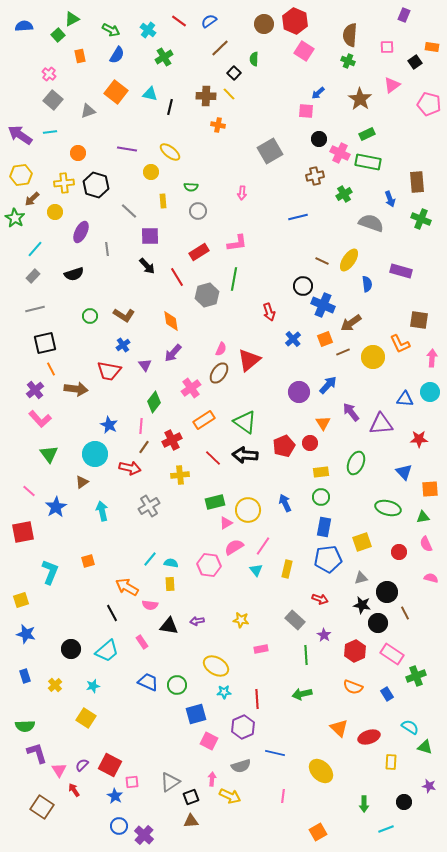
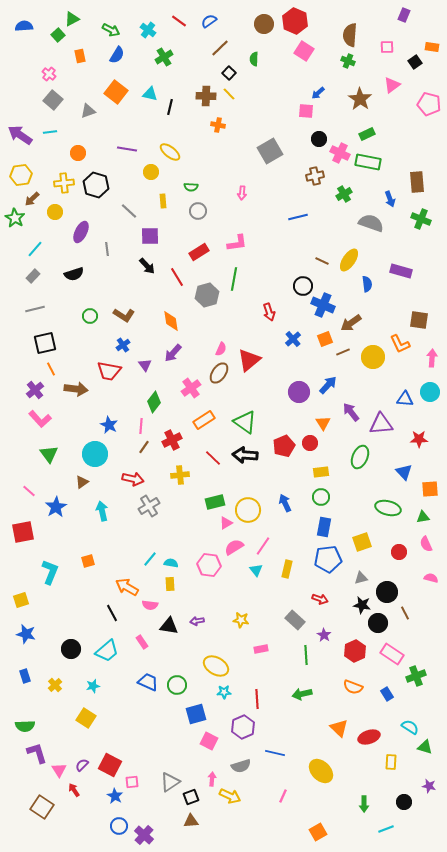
black square at (234, 73): moved 5 px left
green ellipse at (356, 463): moved 4 px right, 6 px up
red arrow at (130, 468): moved 3 px right, 11 px down
pink line at (283, 796): rotated 16 degrees clockwise
